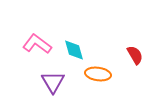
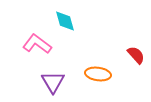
cyan diamond: moved 9 px left, 29 px up
red semicircle: moved 1 px right; rotated 12 degrees counterclockwise
